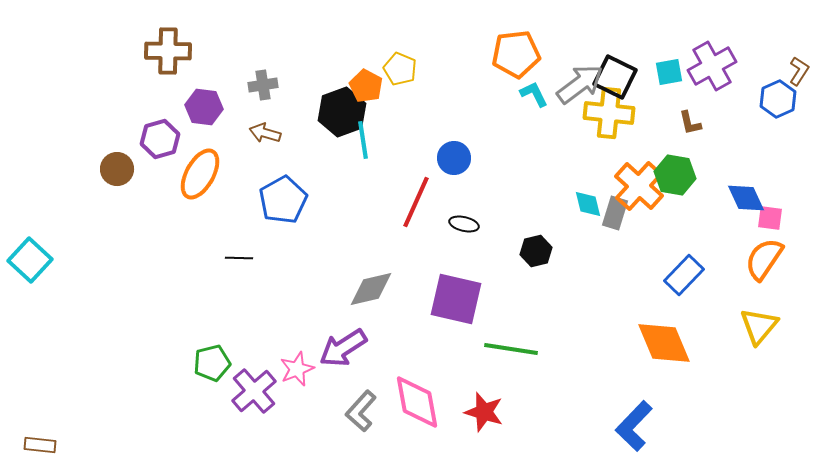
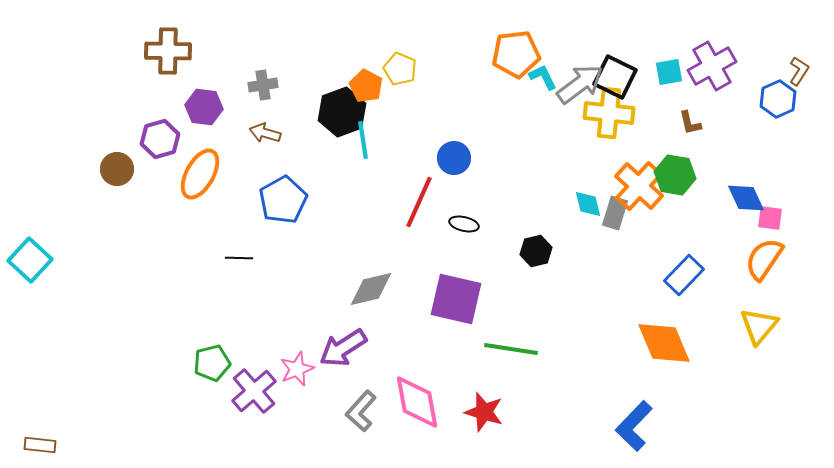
cyan L-shape at (534, 94): moved 9 px right, 17 px up
red line at (416, 202): moved 3 px right
